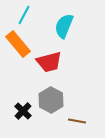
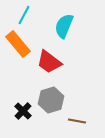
red trapezoid: rotated 52 degrees clockwise
gray hexagon: rotated 15 degrees clockwise
